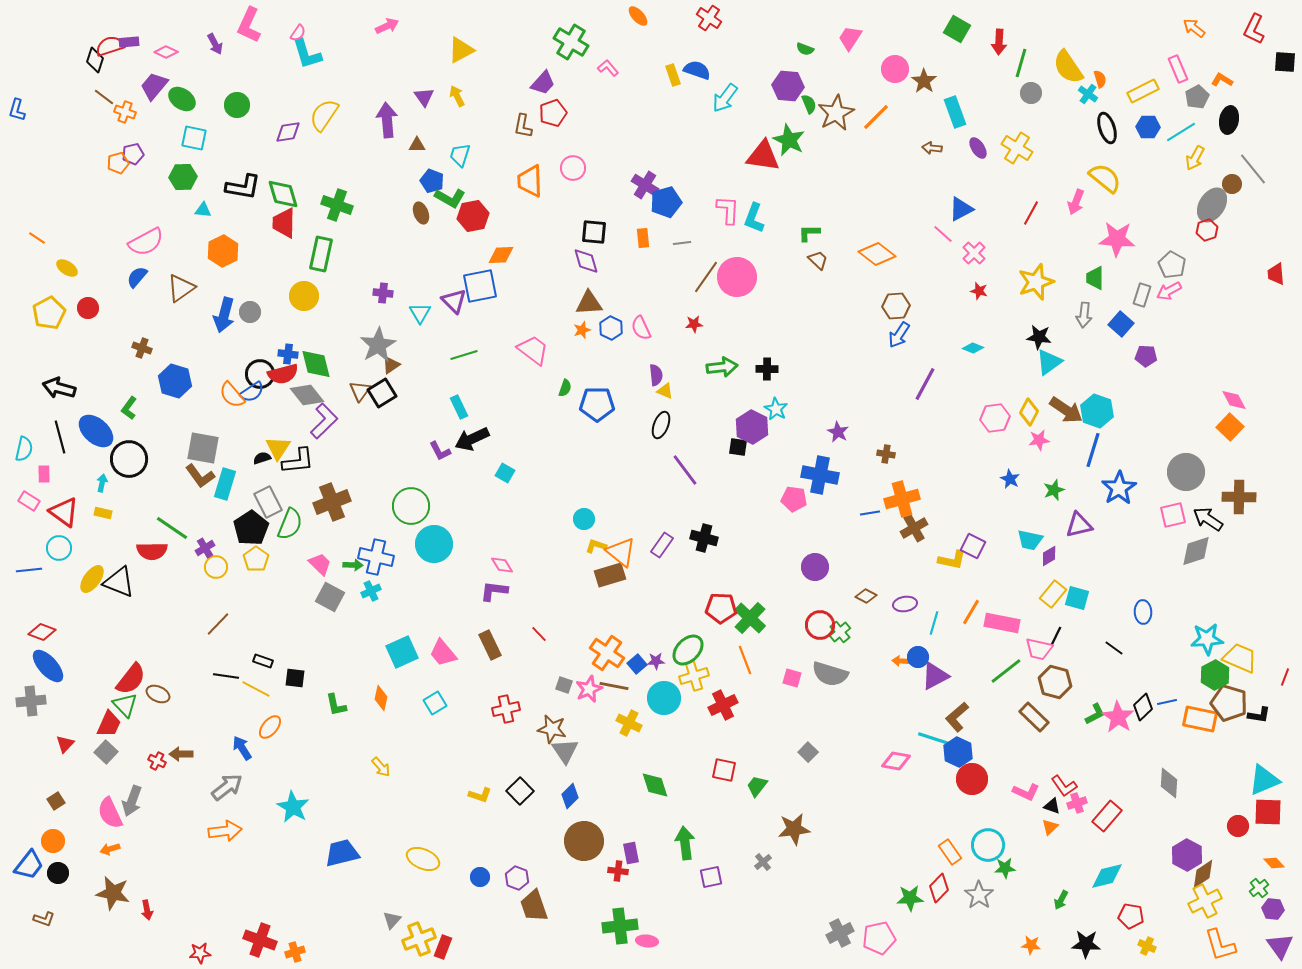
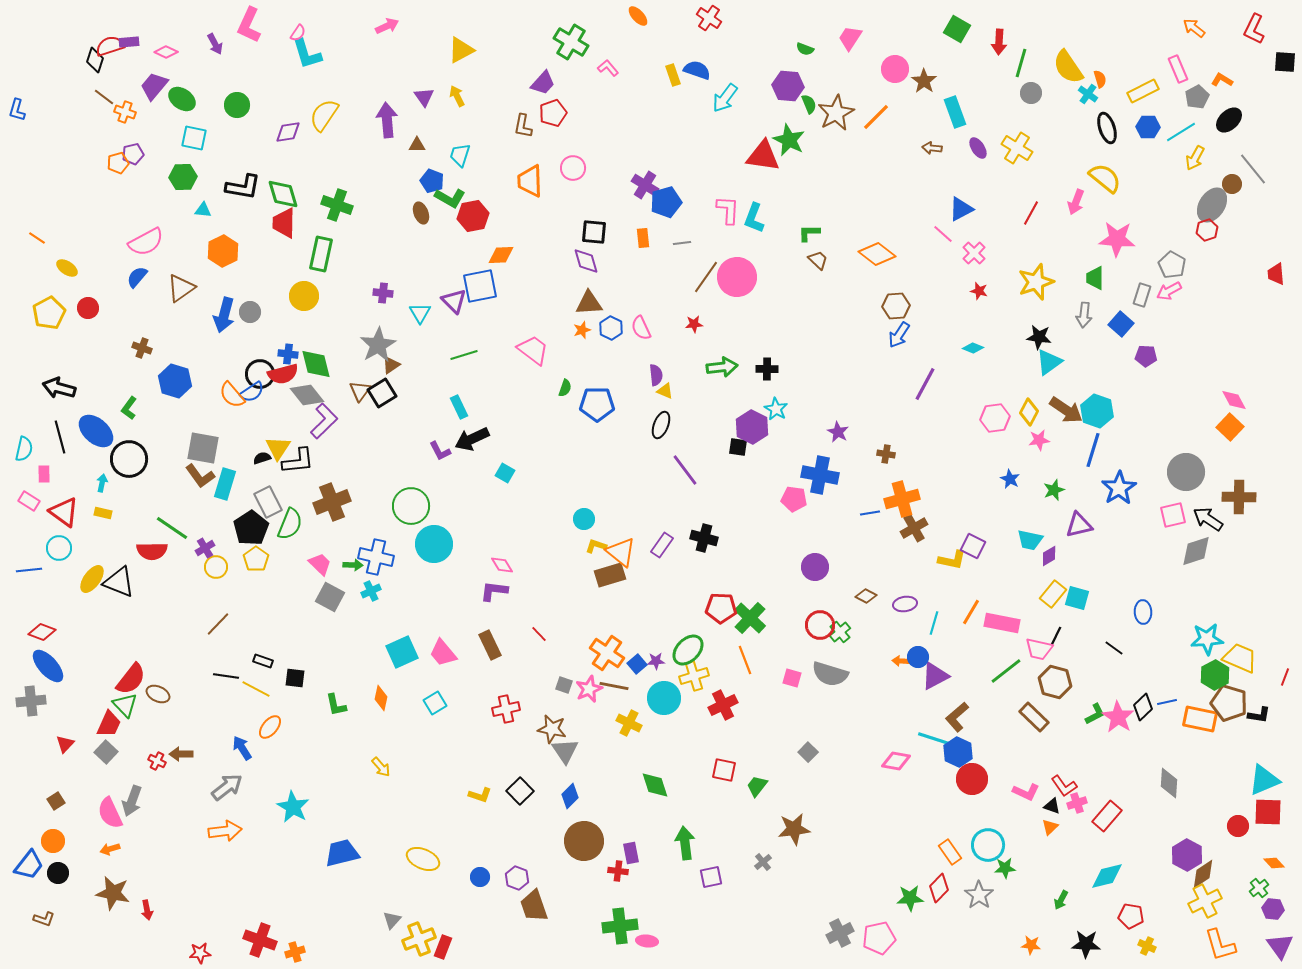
black ellipse at (1229, 120): rotated 36 degrees clockwise
